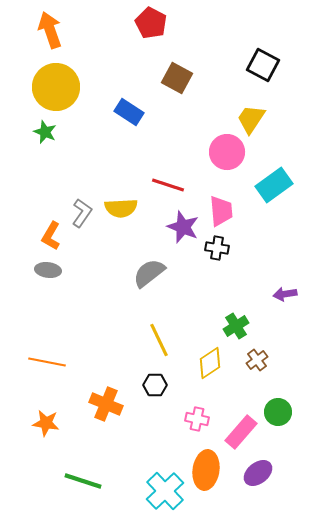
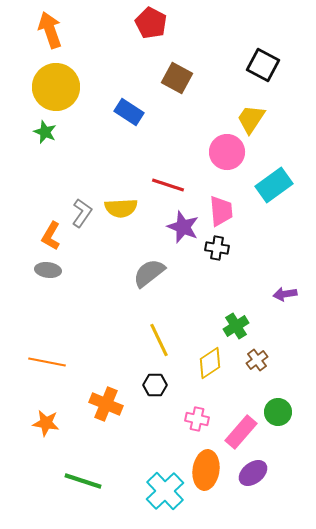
purple ellipse: moved 5 px left
